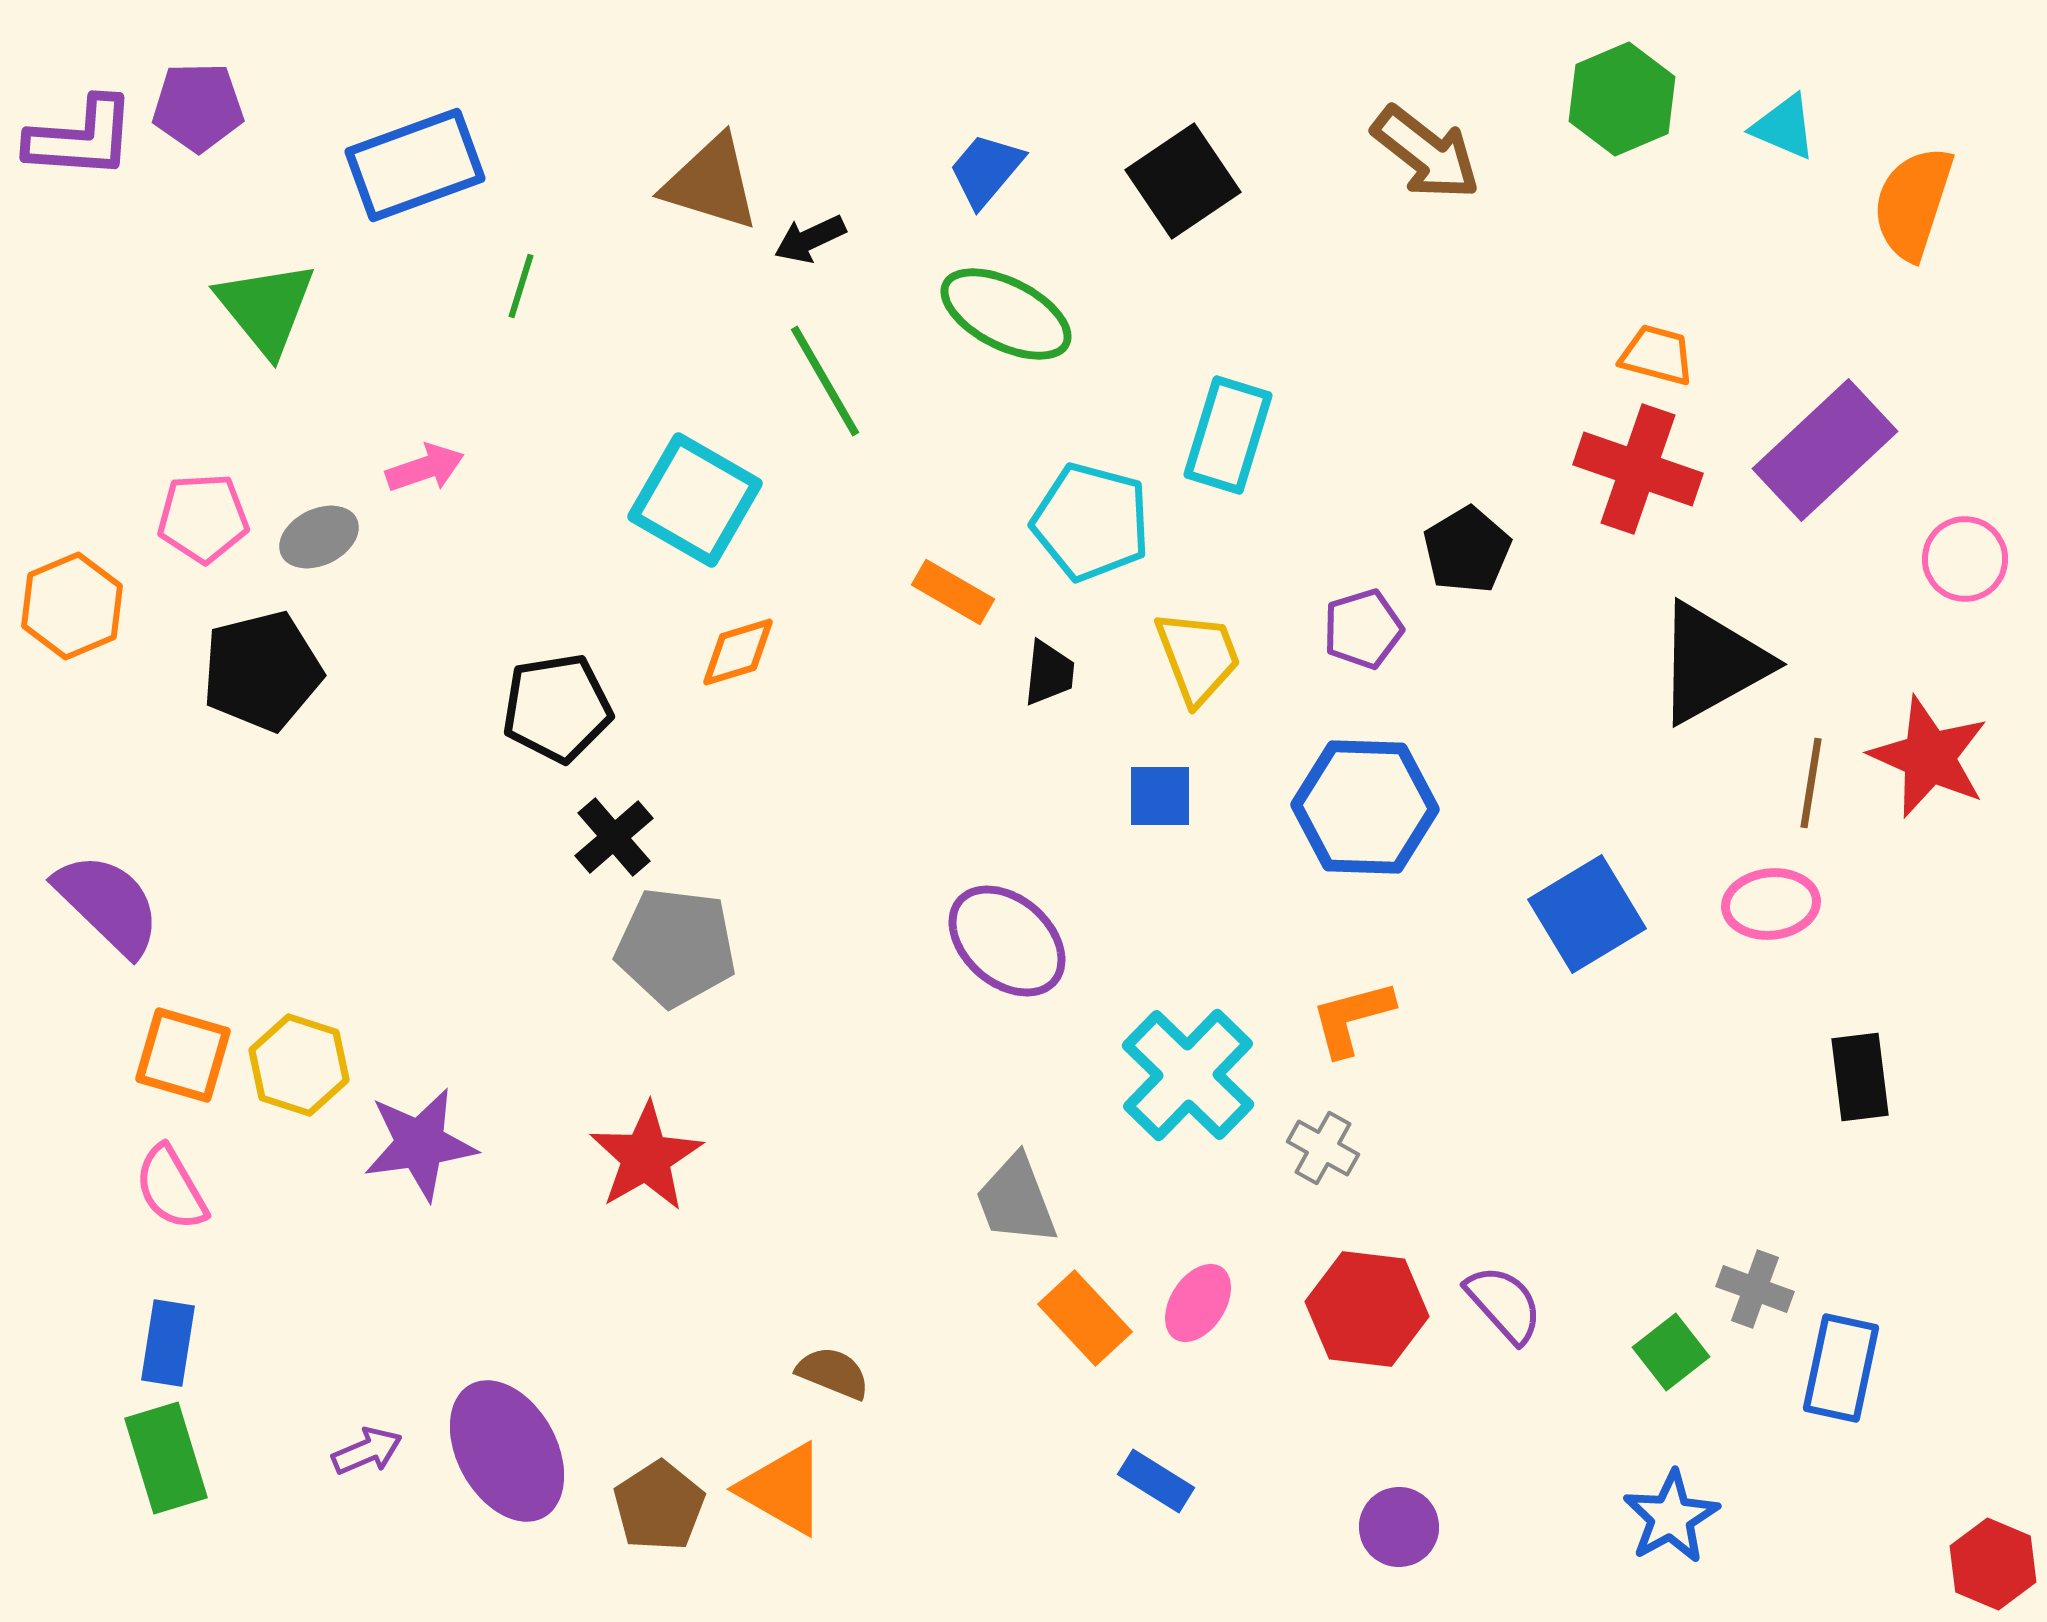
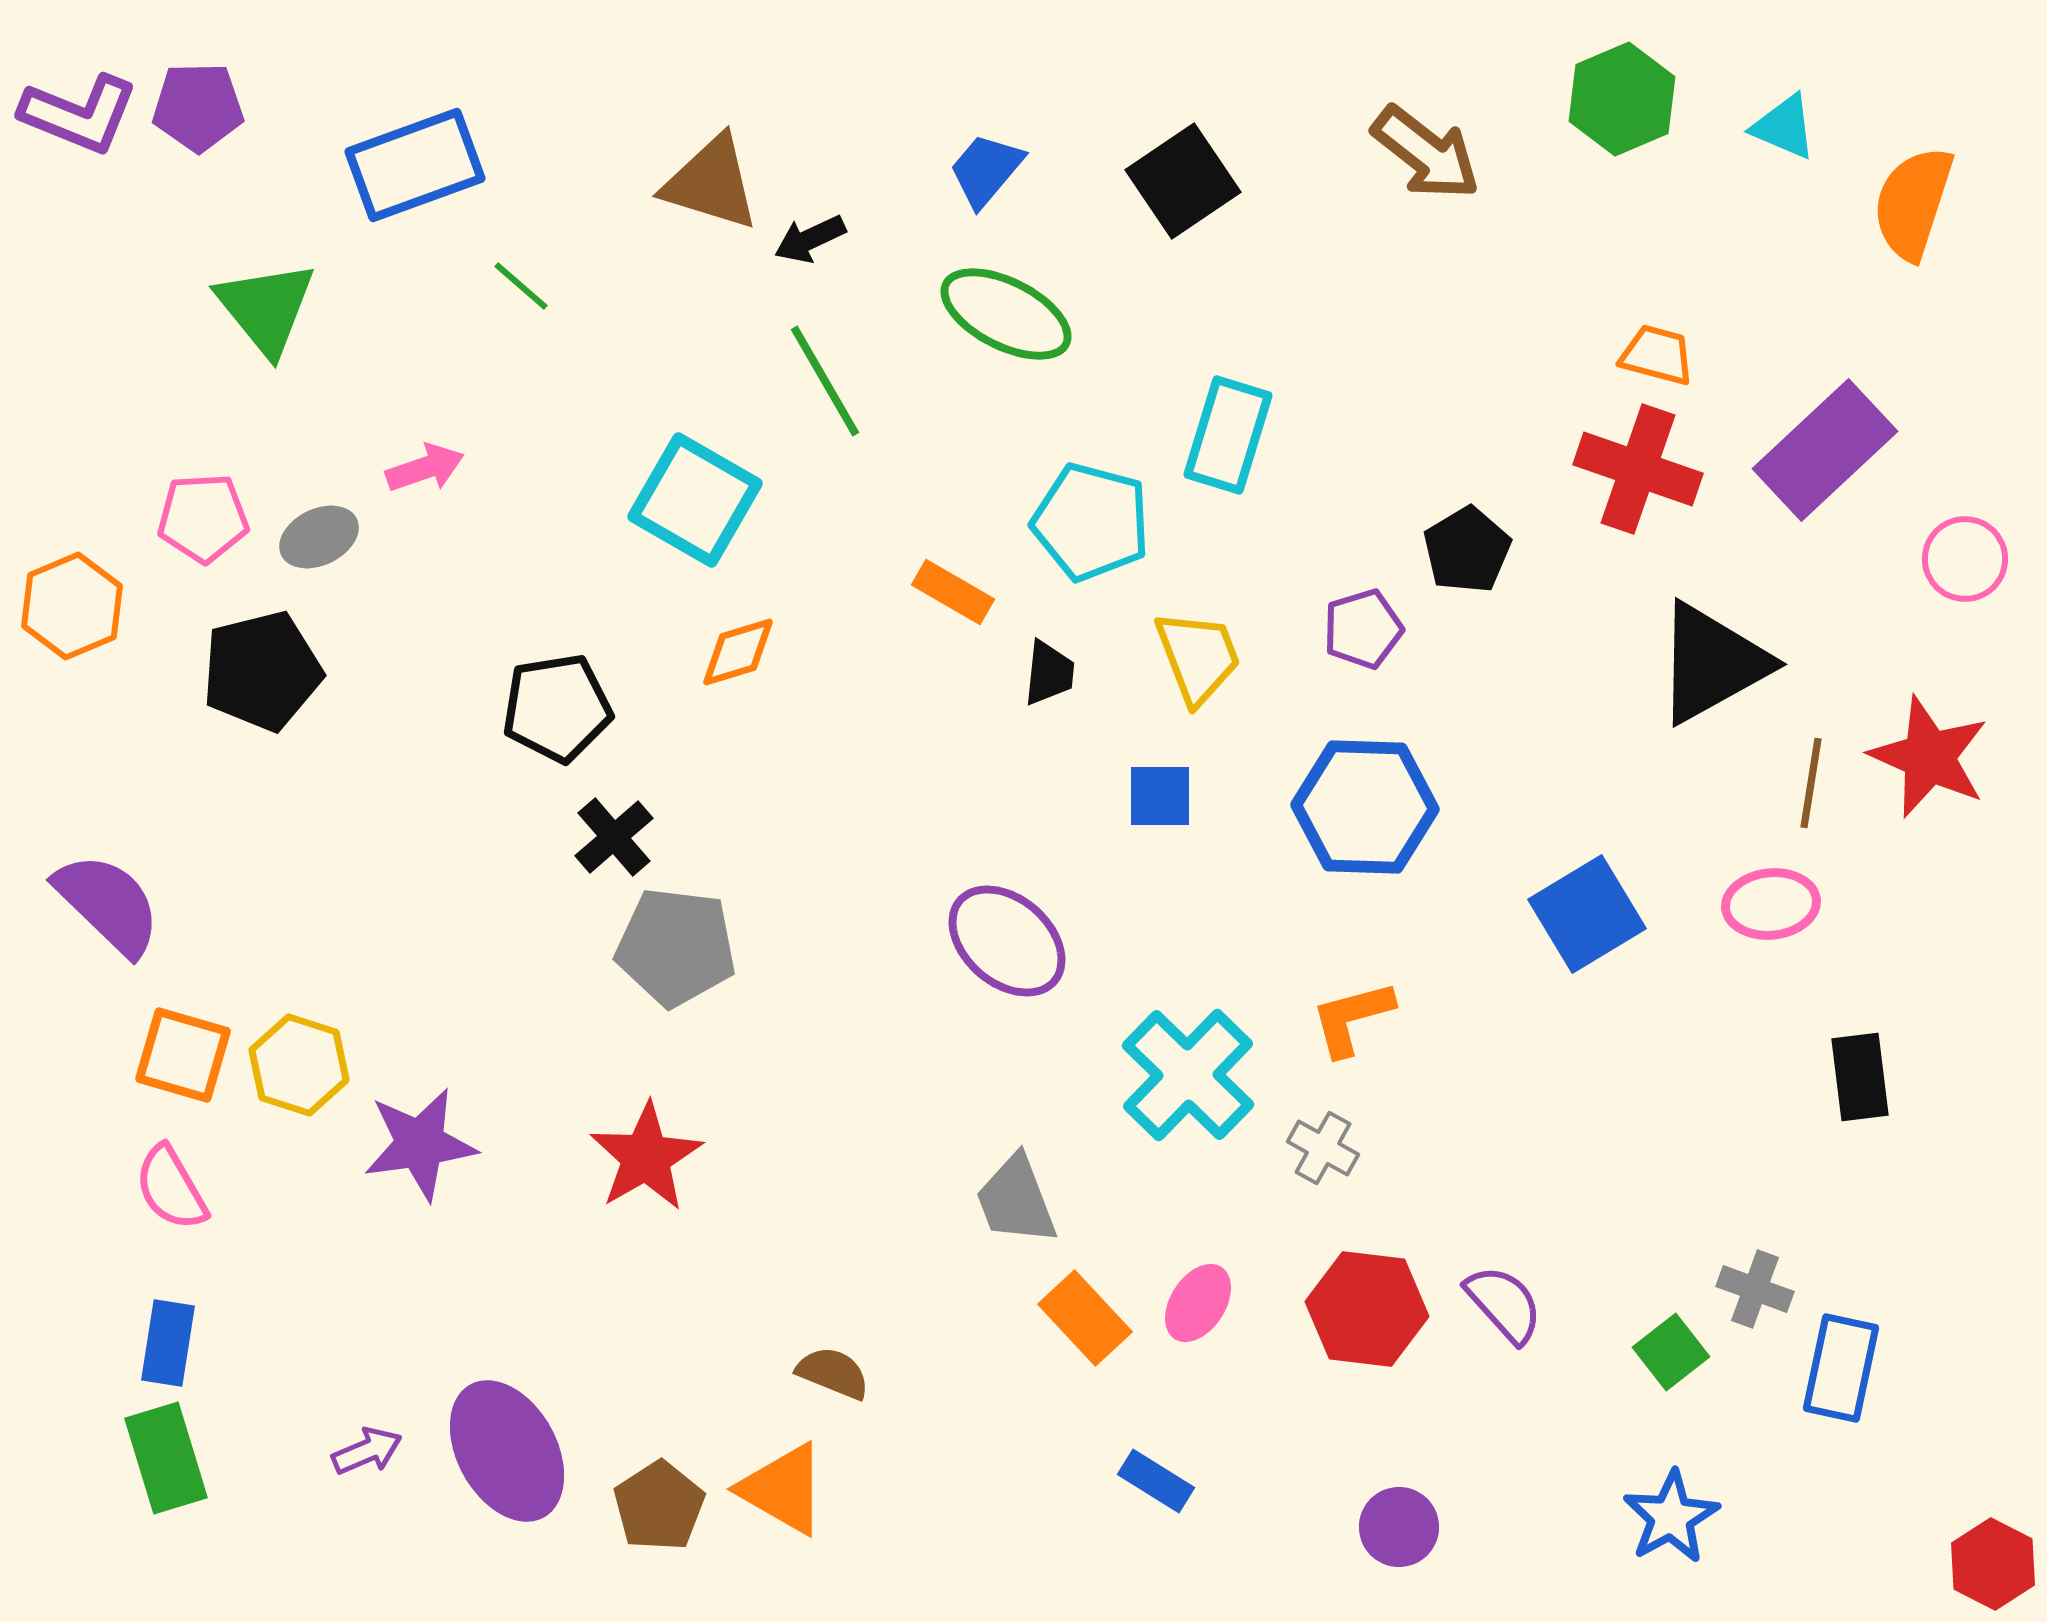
purple L-shape at (81, 138): moved 2 px left, 24 px up; rotated 18 degrees clockwise
green line at (521, 286): rotated 66 degrees counterclockwise
red hexagon at (1993, 1564): rotated 4 degrees clockwise
